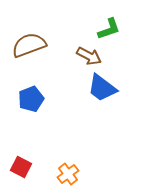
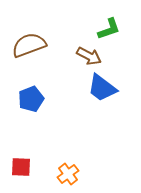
red square: rotated 25 degrees counterclockwise
